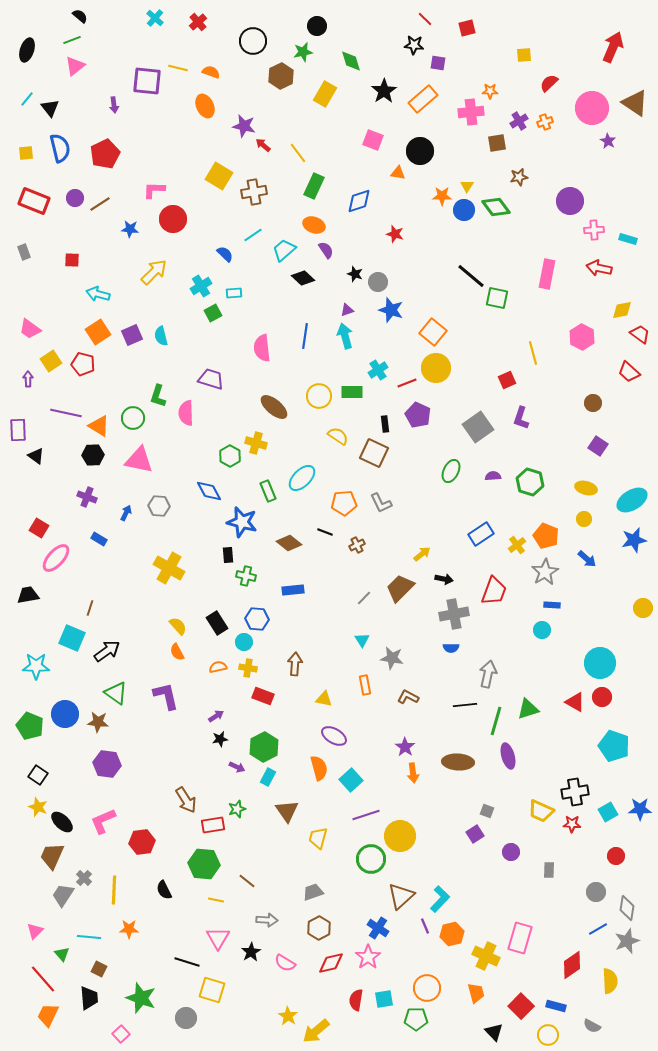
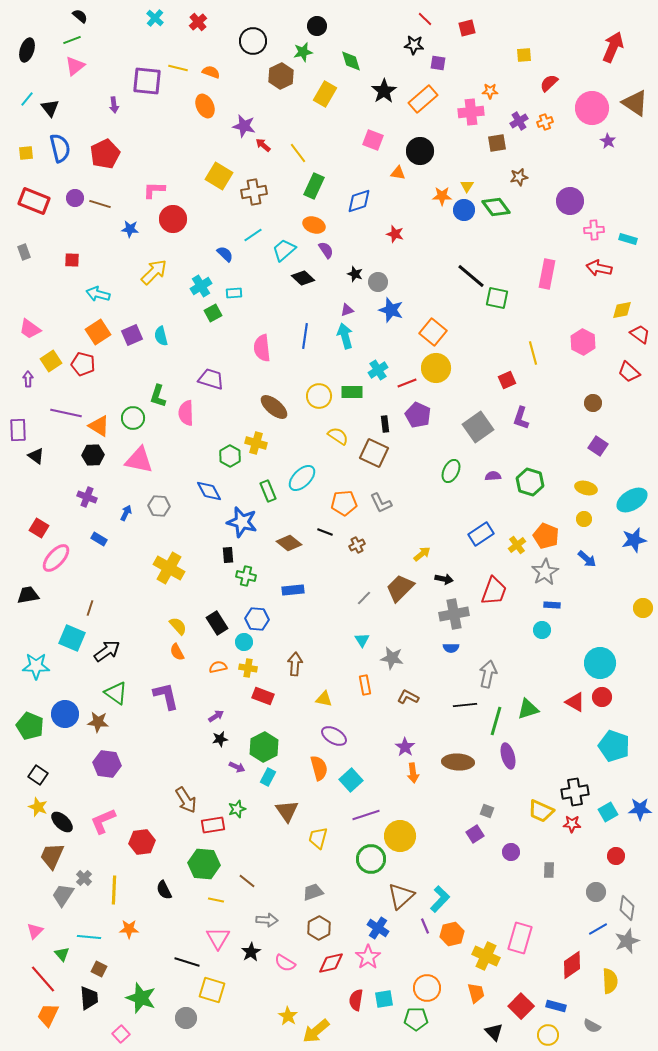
brown line at (100, 204): rotated 50 degrees clockwise
pink hexagon at (582, 337): moved 1 px right, 5 px down
